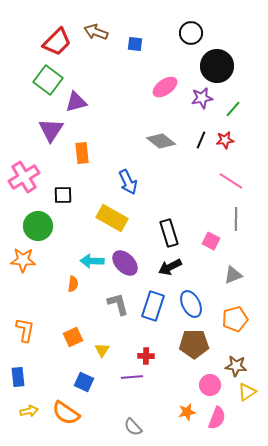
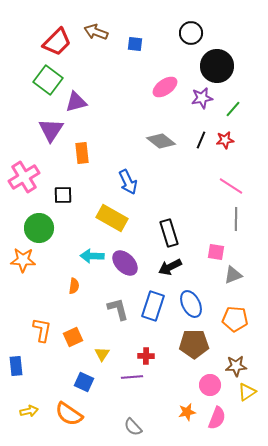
pink line at (231, 181): moved 5 px down
green circle at (38, 226): moved 1 px right, 2 px down
pink square at (211, 241): moved 5 px right, 11 px down; rotated 18 degrees counterclockwise
cyan arrow at (92, 261): moved 5 px up
orange semicircle at (73, 284): moved 1 px right, 2 px down
gray L-shape at (118, 304): moved 5 px down
orange pentagon at (235, 319): rotated 20 degrees clockwise
orange L-shape at (25, 330): moved 17 px right
yellow triangle at (102, 350): moved 4 px down
brown star at (236, 366): rotated 10 degrees counterclockwise
blue rectangle at (18, 377): moved 2 px left, 11 px up
orange semicircle at (66, 413): moved 3 px right, 1 px down
